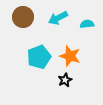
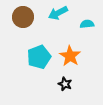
cyan arrow: moved 5 px up
orange star: rotated 15 degrees clockwise
black star: moved 4 px down; rotated 24 degrees counterclockwise
